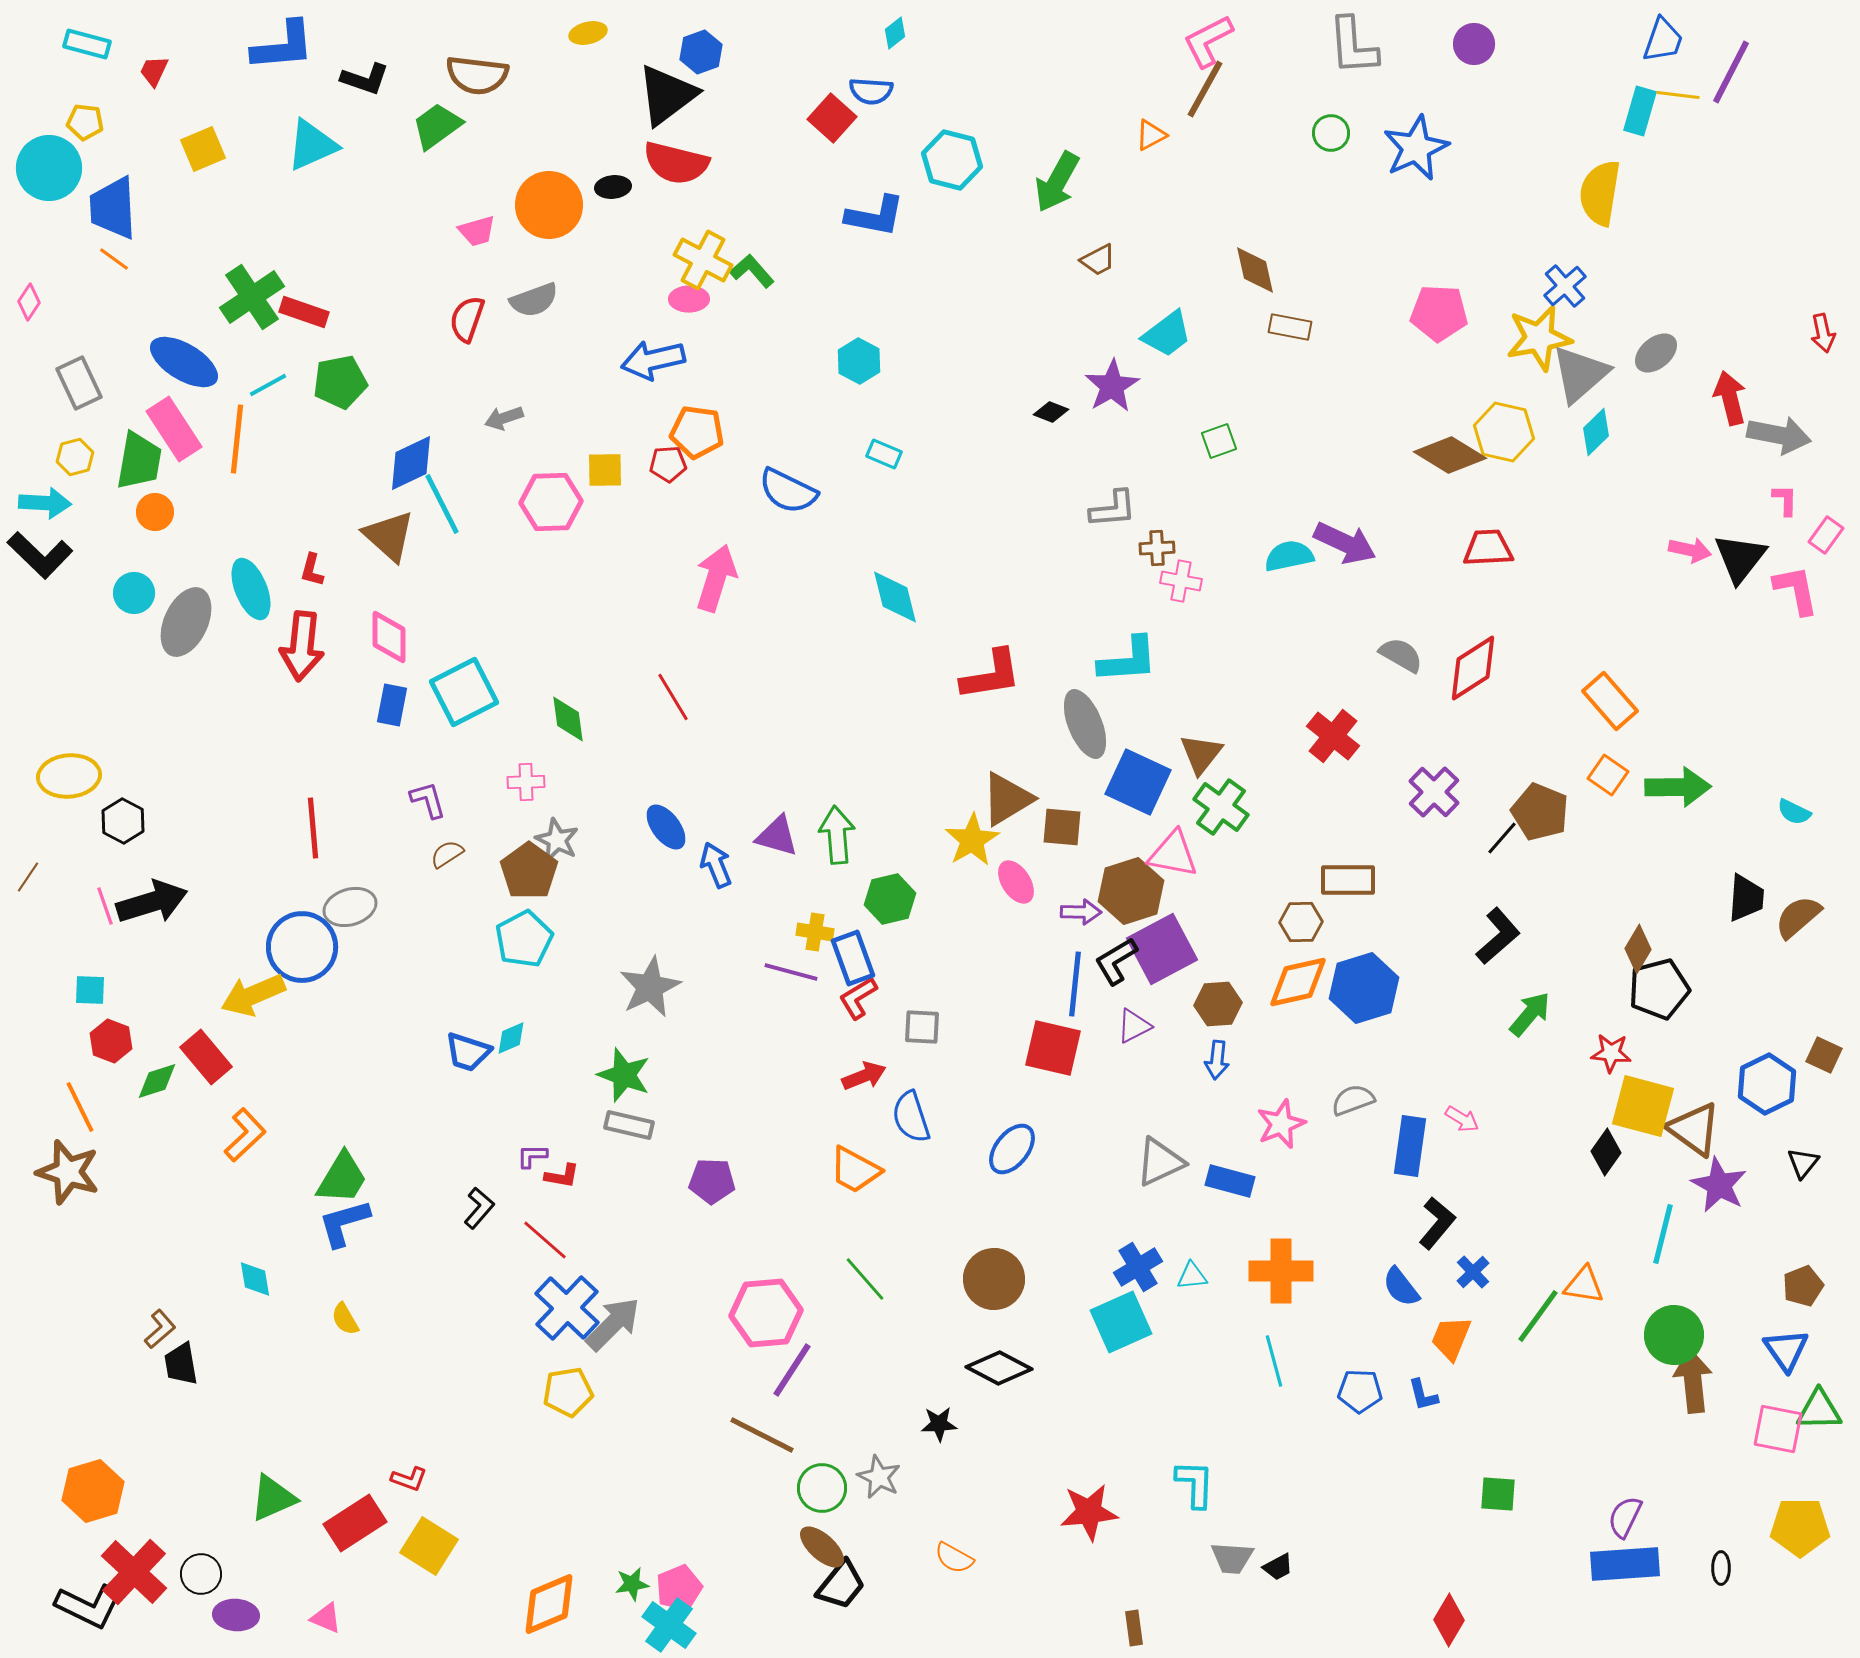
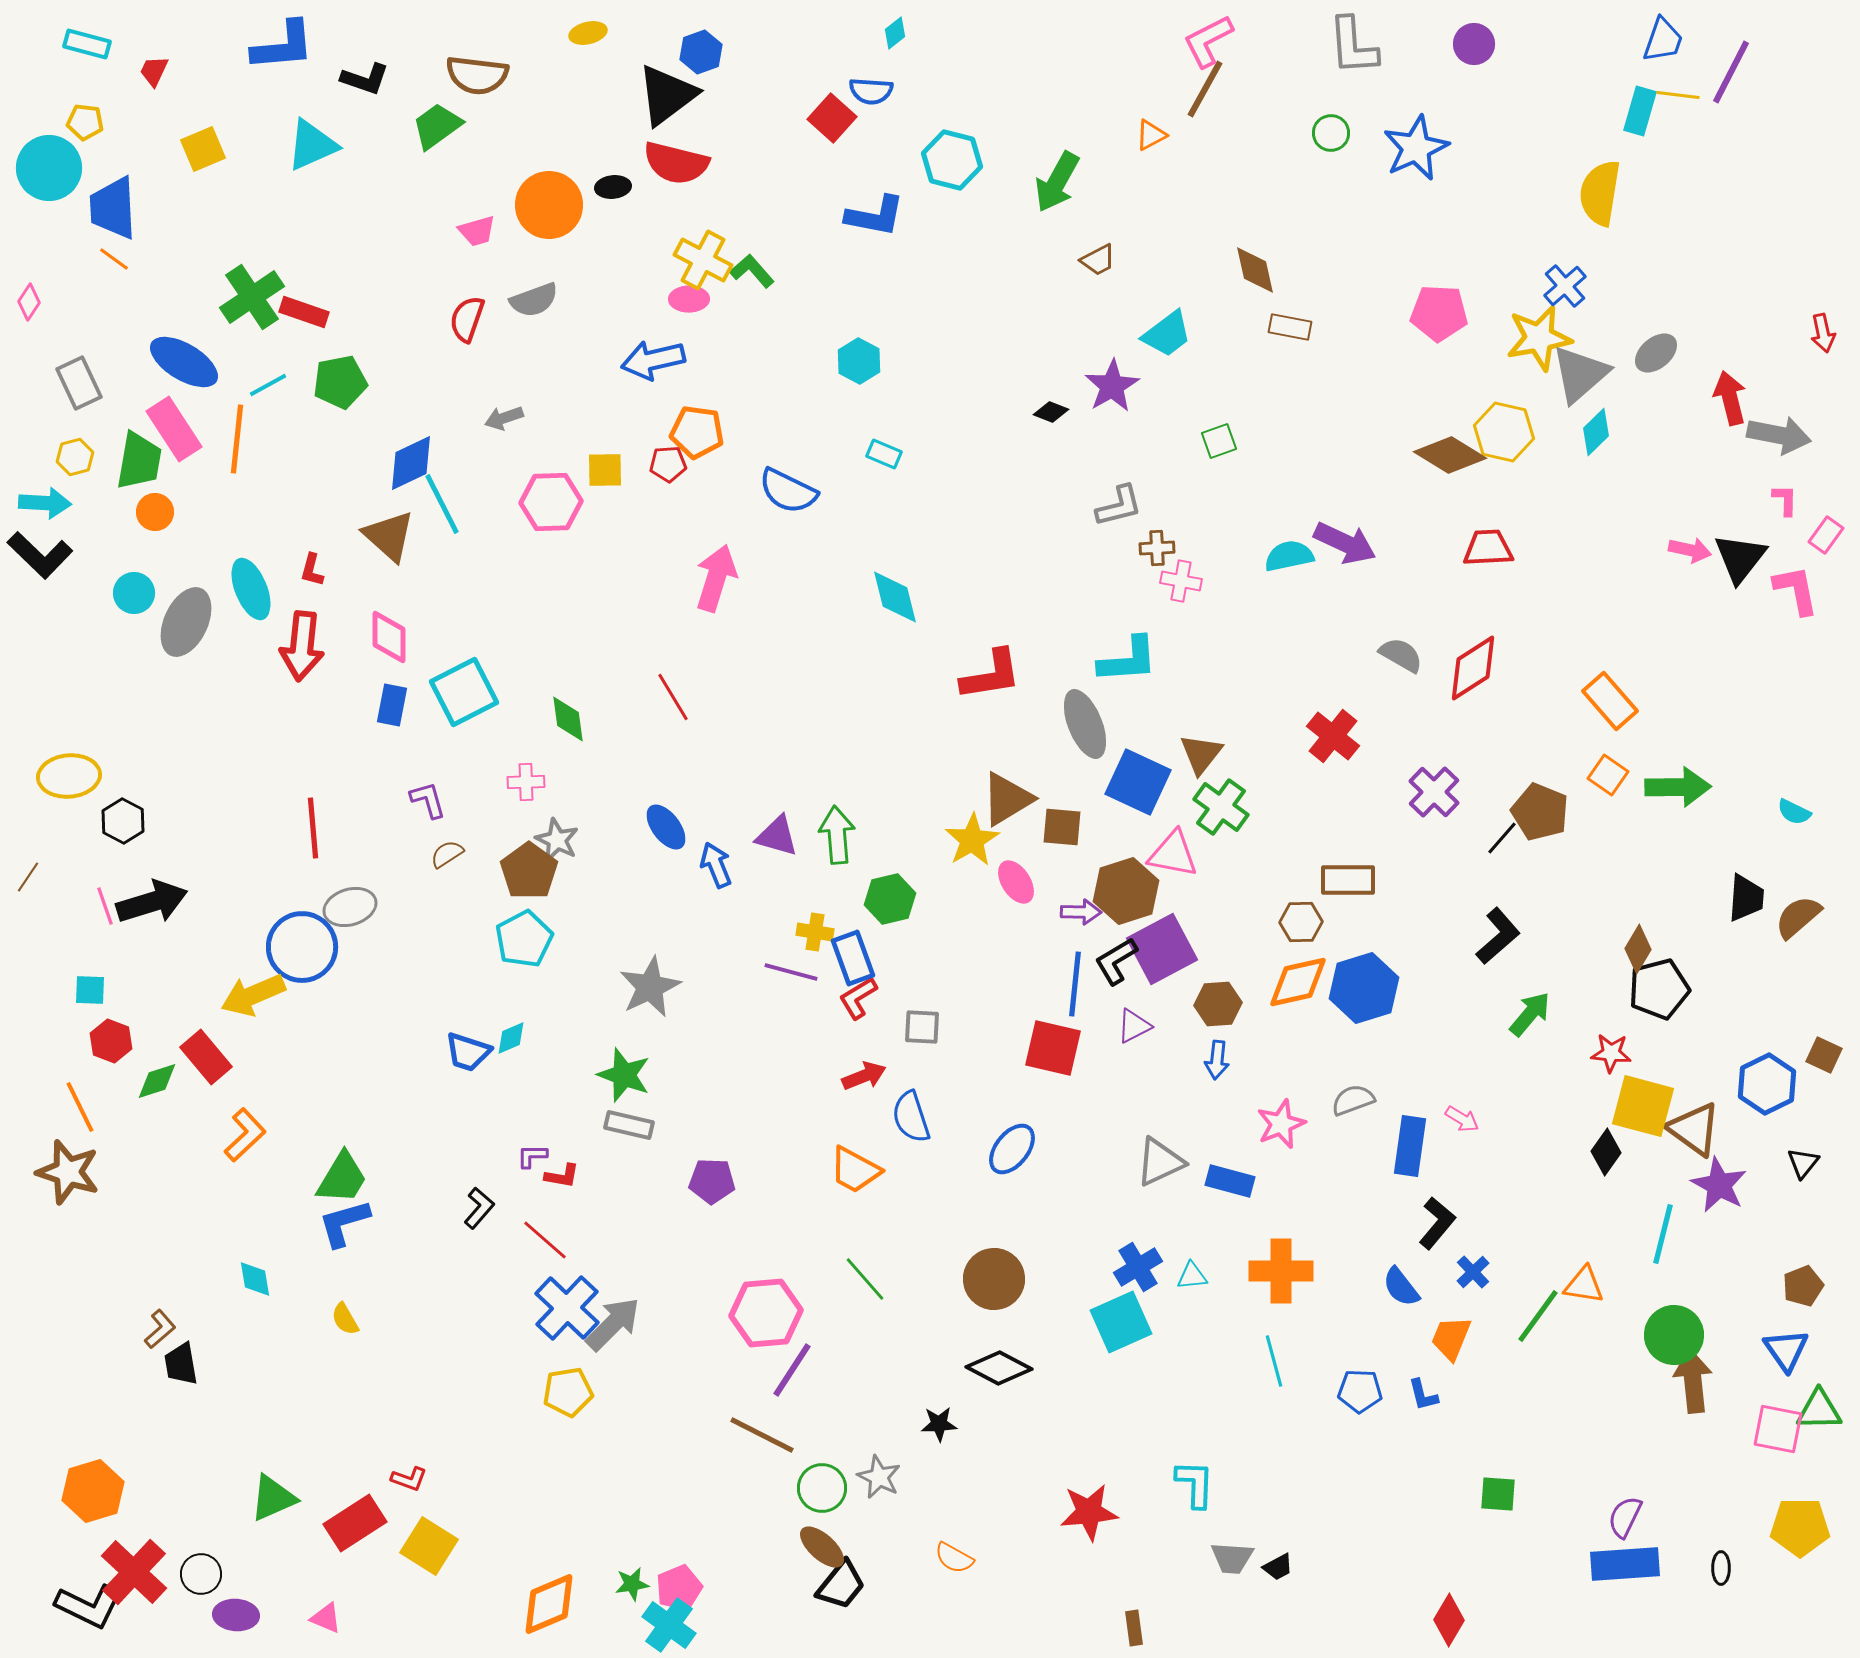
gray L-shape at (1113, 509): moved 6 px right, 3 px up; rotated 9 degrees counterclockwise
brown hexagon at (1131, 891): moved 5 px left
